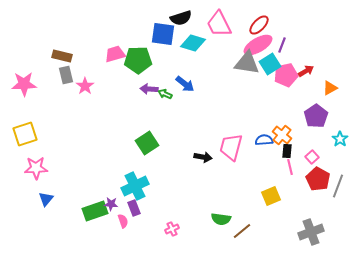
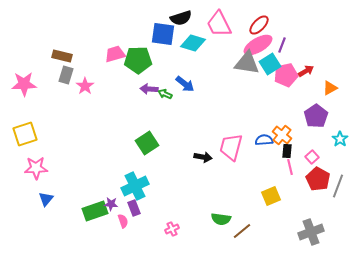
gray rectangle at (66, 75): rotated 30 degrees clockwise
